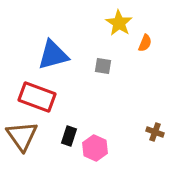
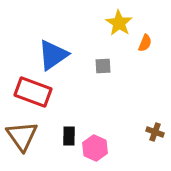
blue triangle: rotated 20 degrees counterclockwise
gray square: rotated 12 degrees counterclockwise
red rectangle: moved 4 px left, 5 px up
black rectangle: rotated 18 degrees counterclockwise
